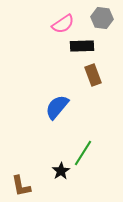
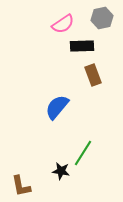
gray hexagon: rotated 20 degrees counterclockwise
black star: rotated 30 degrees counterclockwise
